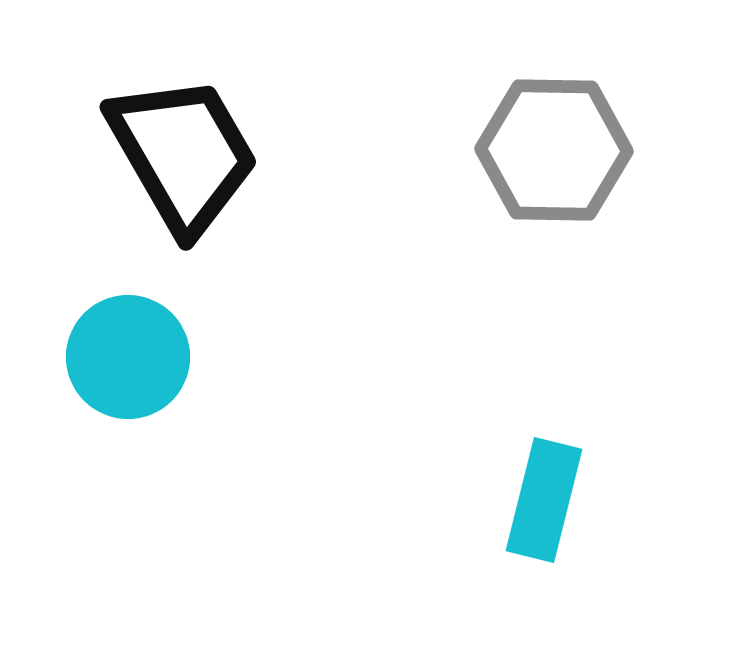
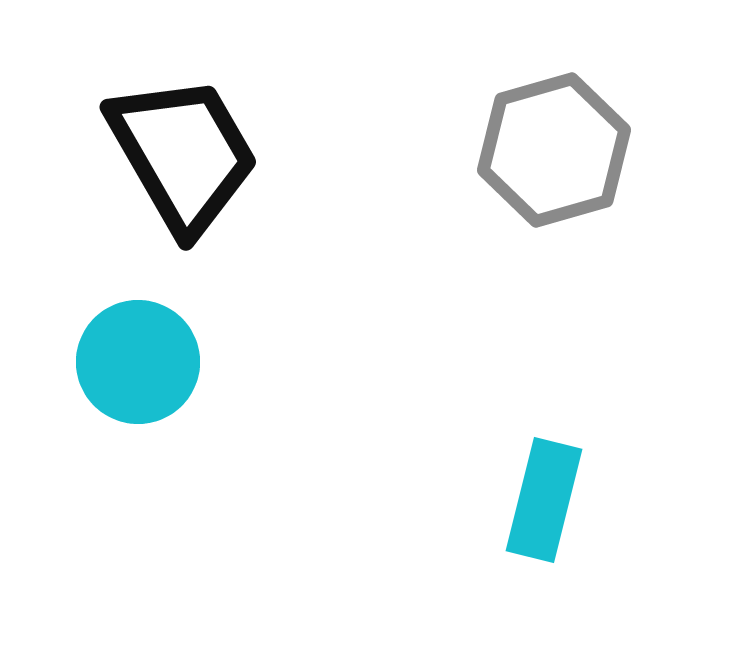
gray hexagon: rotated 17 degrees counterclockwise
cyan circle: moved 10 px right, 5 px down
